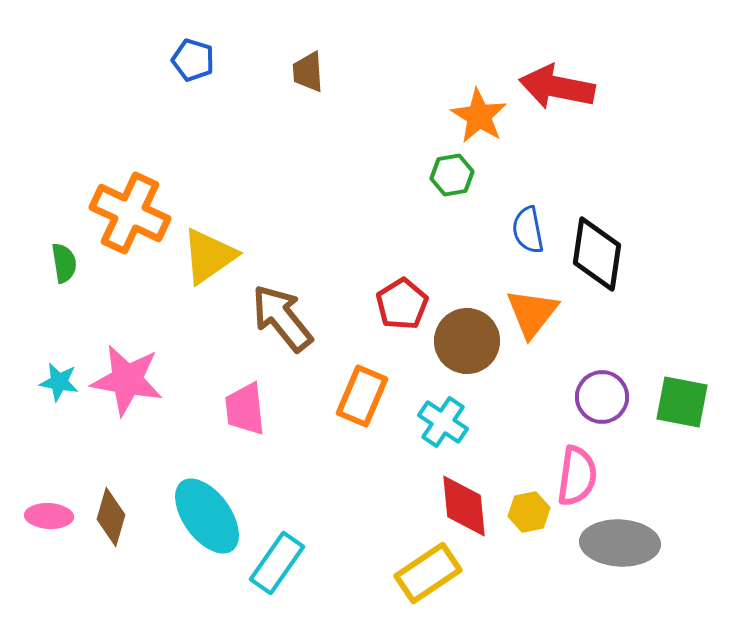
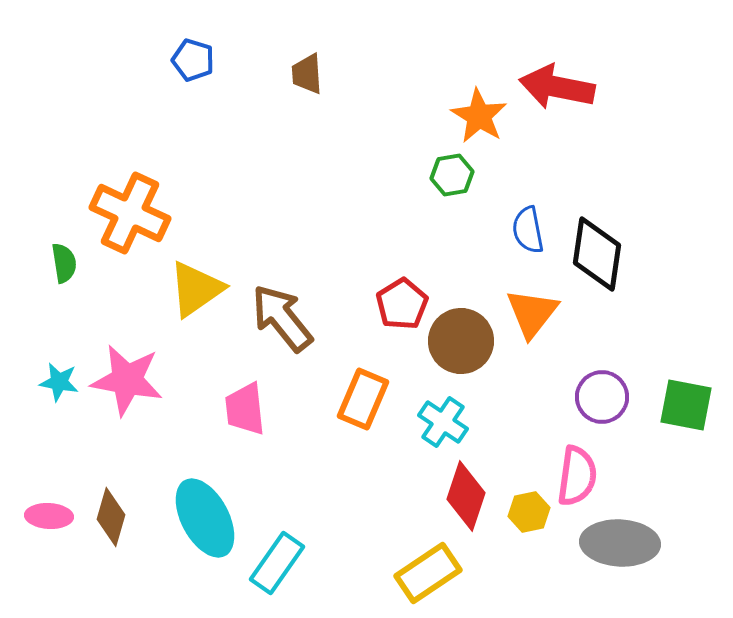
brown trapezoid: moved 1 px left, 2 px down
yellow triangle: moved 13 px left, 33 px down
brown circle: moved 6 px left
orange rectangle: moved 1 px right, 3 px down
green square: moved 4 px right, 3 px down
red diamond: moved 2 px right, 10 px up; rotated 24 degrees clockwise
cyan ellipse: moved 2 px left, 2 px down; rotated 8 degrees clockwise
